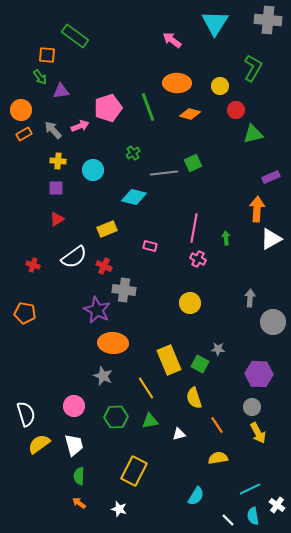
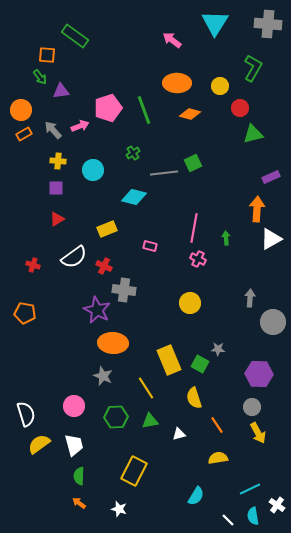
gray cross at (268, 20): moved 4 px down
green line at (148, 107): moved 4 px left, 3 px down
red circle at (236, 110): moved 4 px right, 2 px up
